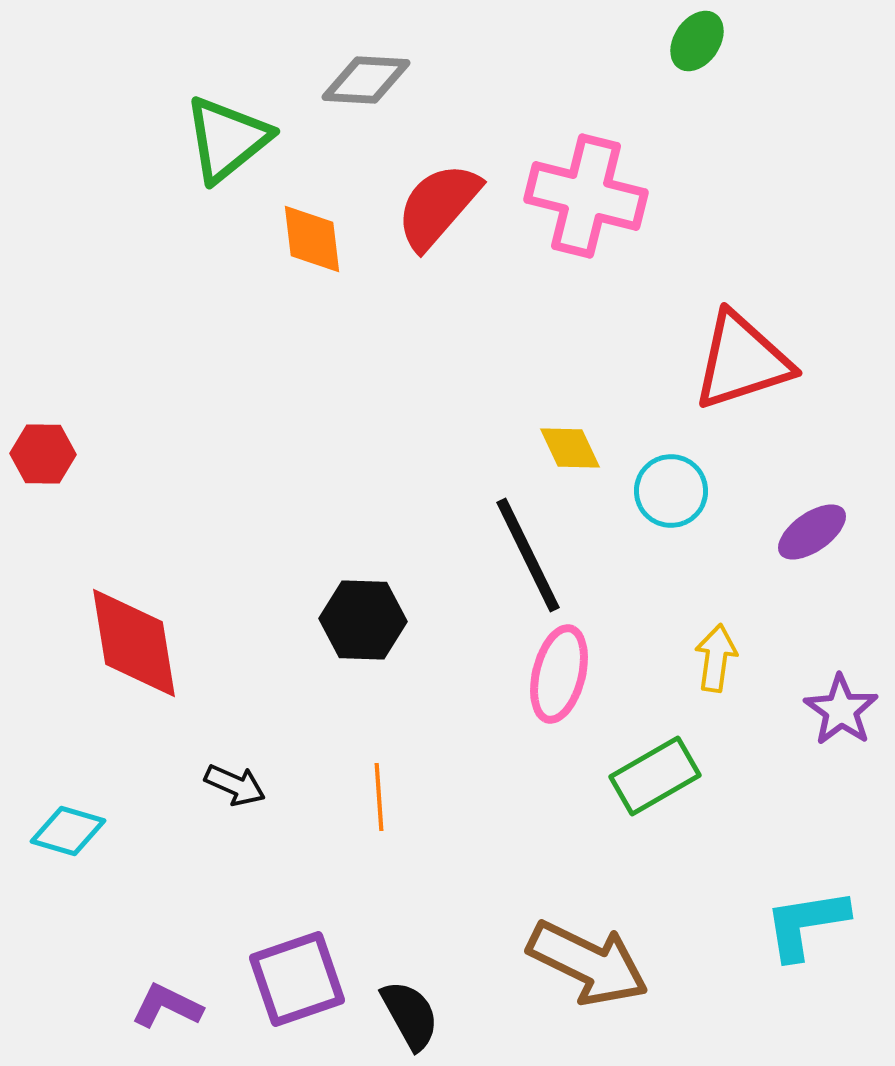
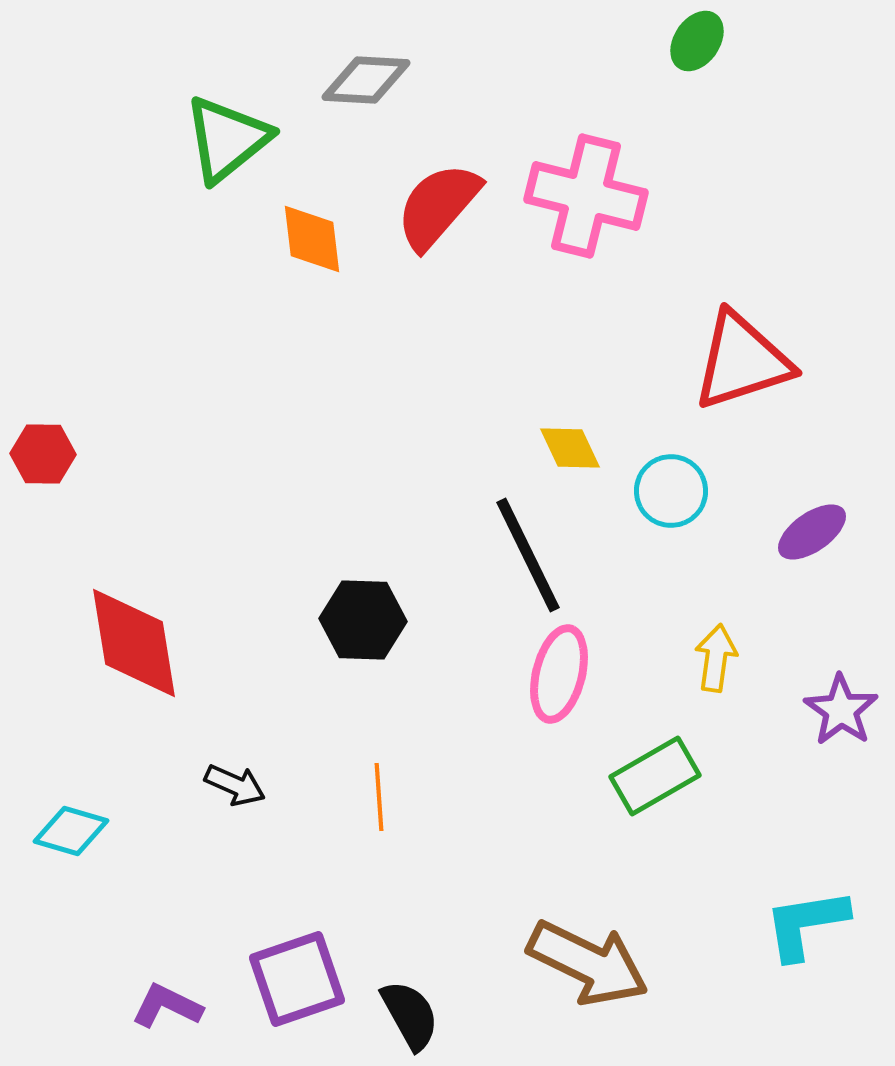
cyan diamond: moved 3 px right
